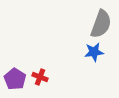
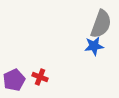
blue star: moved 6 px up
purple pentagon: moved 1 px left, 1 px down; rotated 15 degrees clockwise
